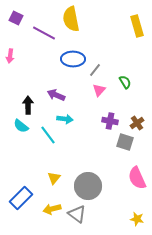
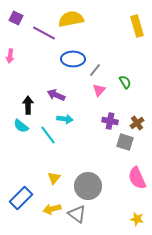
yellow semicircle: rotated 90 degrees clockwise
